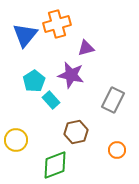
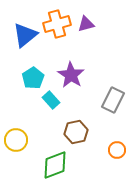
blue triangle: rotated 12 degrees clockwise
purple triangle: moved 24 px up
purple star: rotated 20 degrees clockwise
cyan pentagon: moved 1 px left, 3 px up
